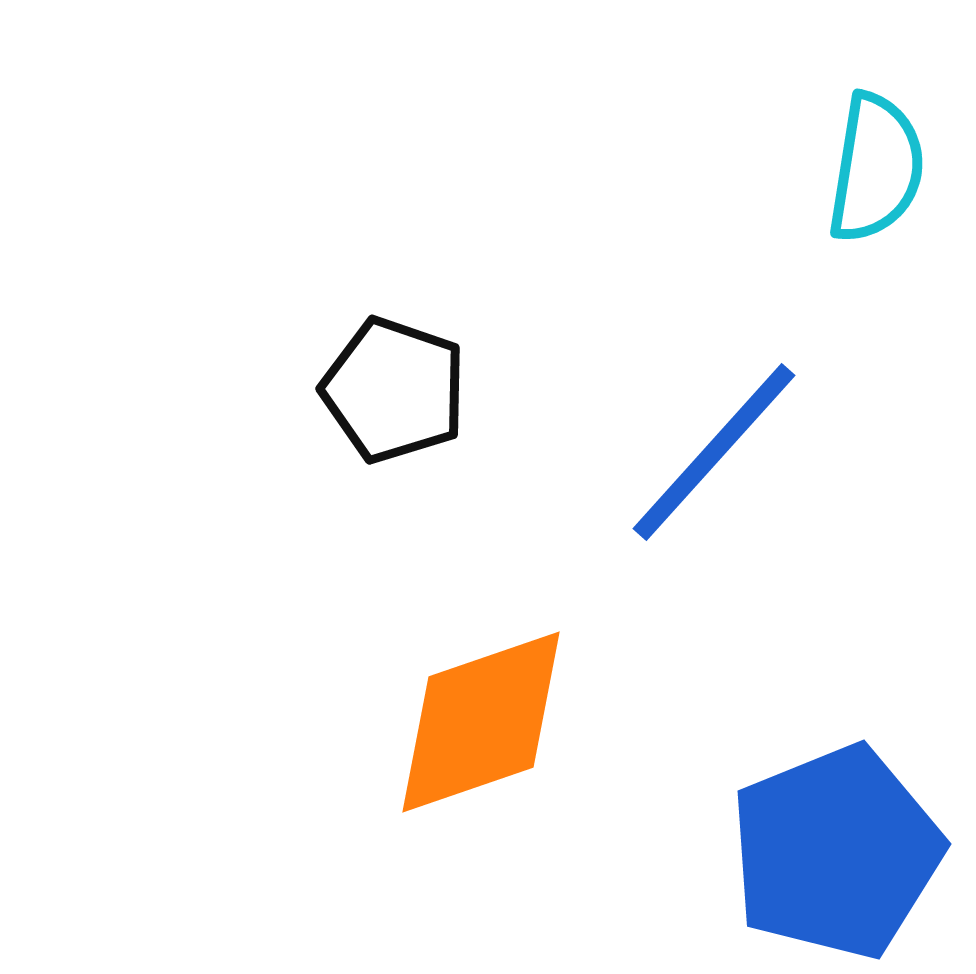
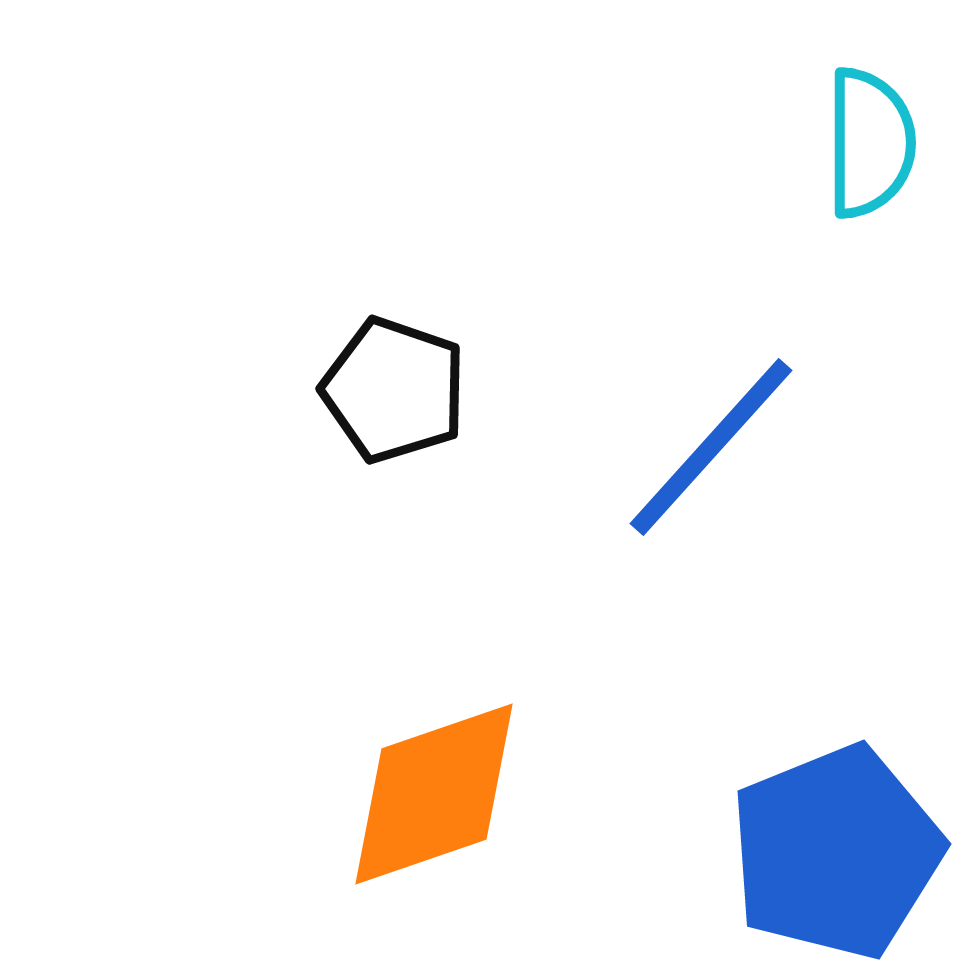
cyan semicircle: moved 6 px left, 25 px up; rotated 9 degrees counterclockwise
blue line: moved 3 px left, 5 px up
orange diamond: moved 47 px left, 72 px down
